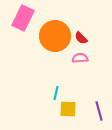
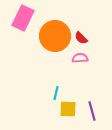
purple line: moved 7 px left
